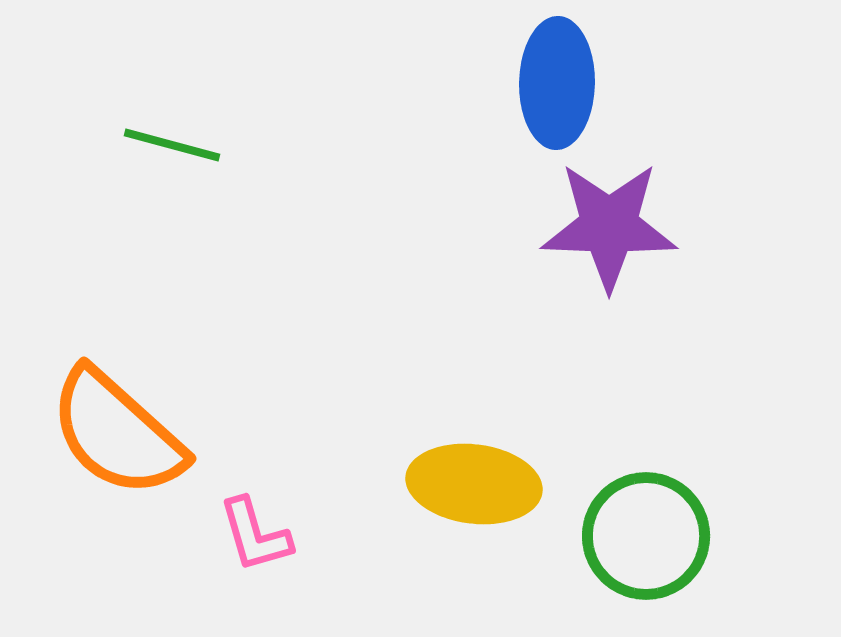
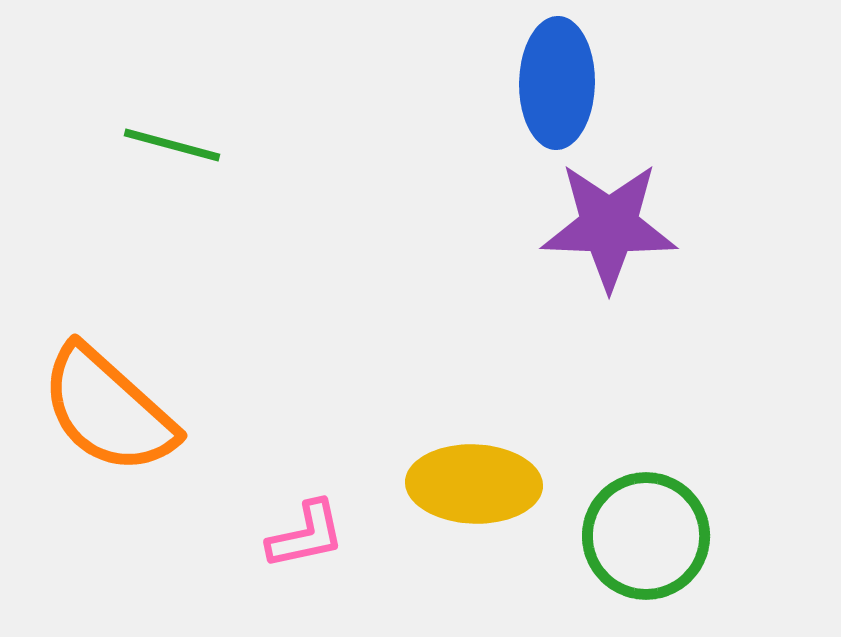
orange semicircle: moved 9 px left, 23 px up
yellow ellipse: rotated 5 degrees counterclockwise
pink L-shape: moved 51 px right; rotated 86 degrees counterclockwise
